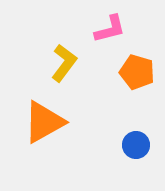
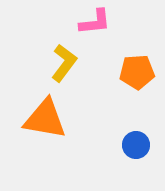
pink L-shape: moved 15 px left, 7 px up; rotated 8 degrees clockwise
orange pentagon: rotated 20 degrees counterclockwise
orange triangle: moved 1 px right, 3 px up; rotated 39 degrees clockwise
